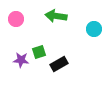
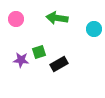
green arrow: moved 1 px right, 2 px down
